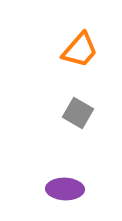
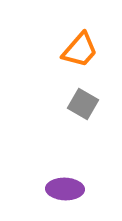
gray square: moved 5 px right, 9 px up
